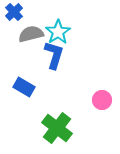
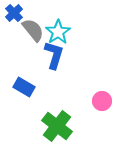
blue cross: moved 1 px down
gray semicircle: moved 2 px right, 4 px up; rotated 65 degrees clockwise
pink circle: moved 1 px down
green cross: moved 2 px up
